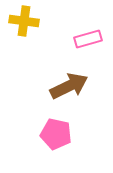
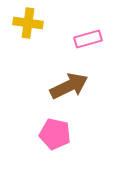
yellow cross: moved 4 px right, 2 px down
pink pentagon: moved 1 px left
